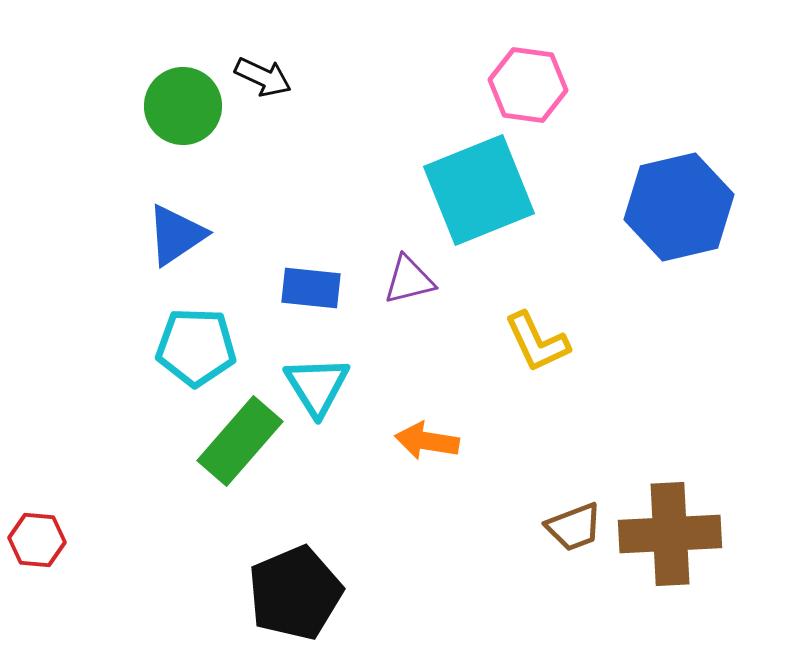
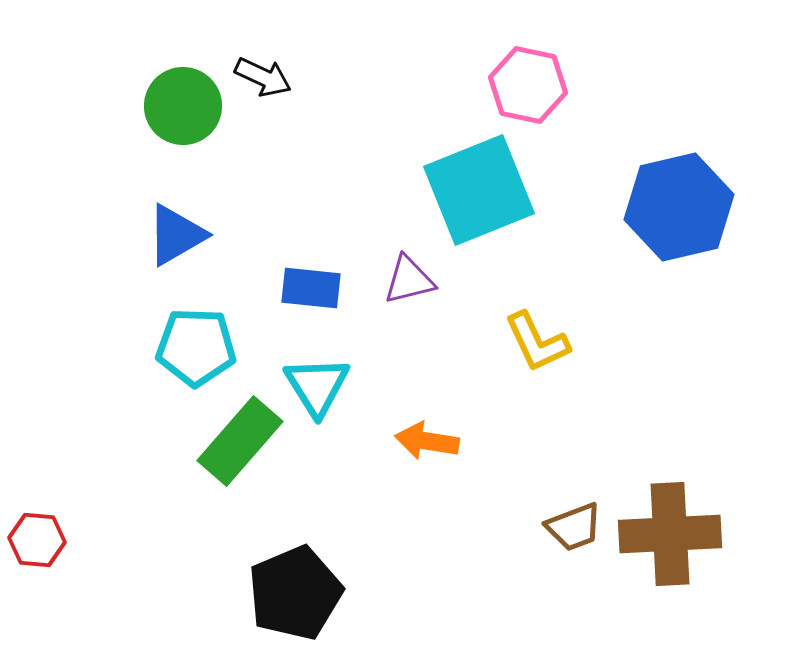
pink hexagon: rotated 4 degrees clockwise
blue triangle: rotated 4 degrees clockwise
